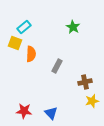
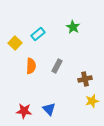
cyan rectangle: moved 14 px right, 7 px down
yellow square: rotated 24 degrees clockwise
orange semicircle: moved 12 px down
brown cross: moved 3 px up
blue triangle: moved 2 px left, 4 px up
